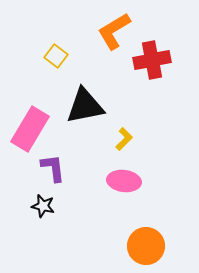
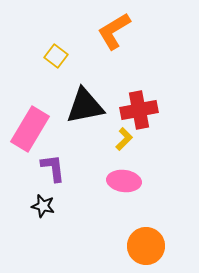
red cross: moved 13 px left, 50 px down
